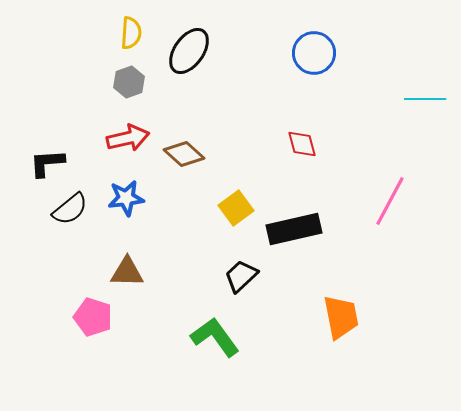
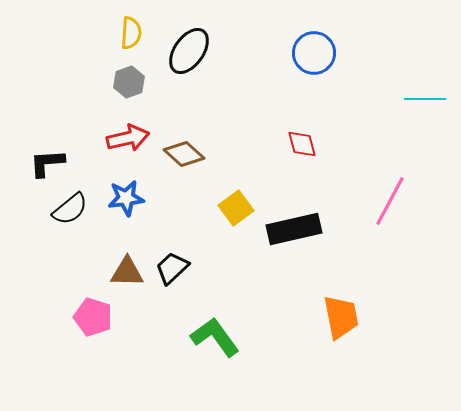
black trapezoid: moved 69 px left, 8 px up
